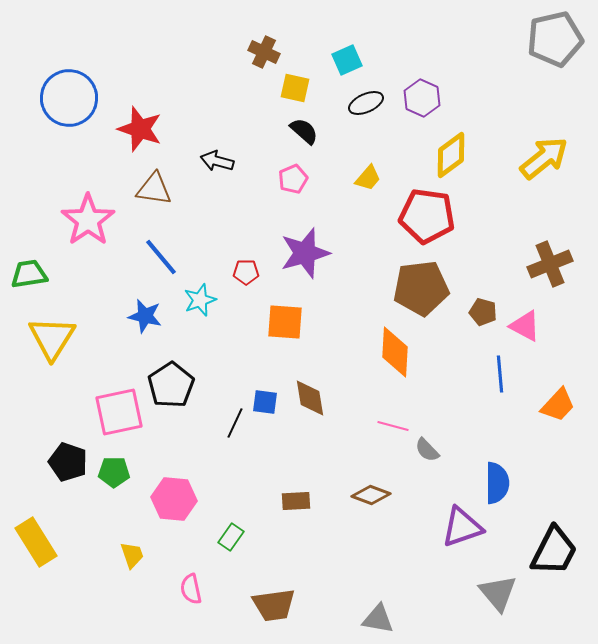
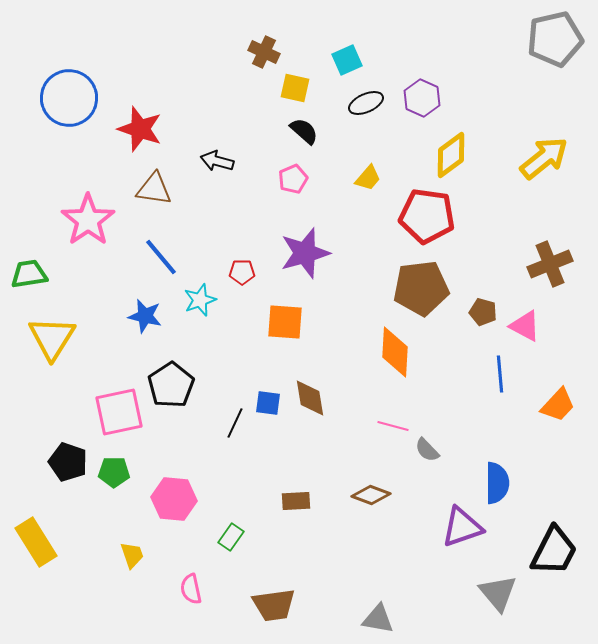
red pentagon at (246, 272): moved 4 px left
blue square at (265, 402): moved 3 px right, 1 px down
